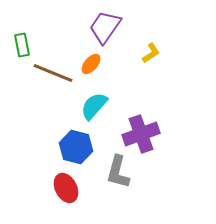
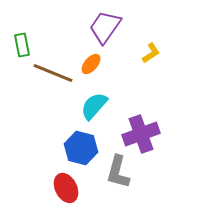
blue hexagon: moved 5 px right, 1 px down
